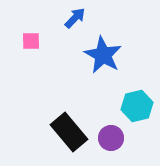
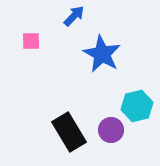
blue arrow: moved 1 px left, 2 px up
blue star: moved 1 px left, 1 px up
black rectangle: rotated 9 degrees clockwise
purple circle: moved 8 px up
